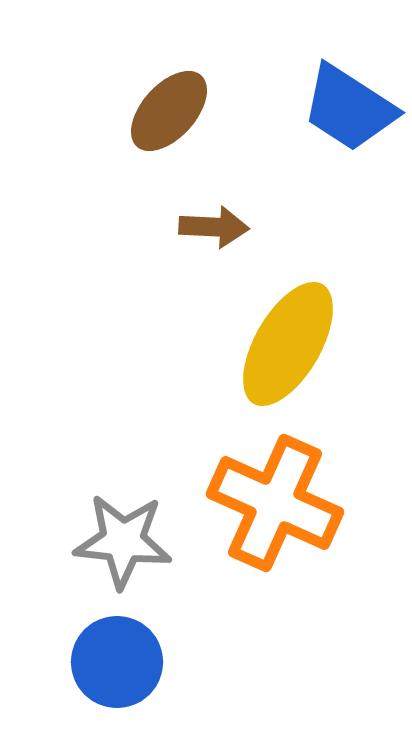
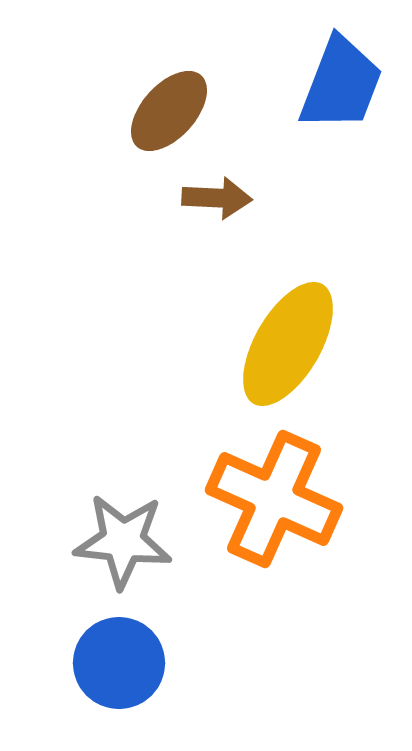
blue trapezoid: moved 8 px left, 24 px up; rotated 102 degrees counterclockwise
brown arrow: moved 3 px right, 29 px up
orange cross: moved 1 px left, 4 px up
blue circle: moved 2 px right, 1 px down
